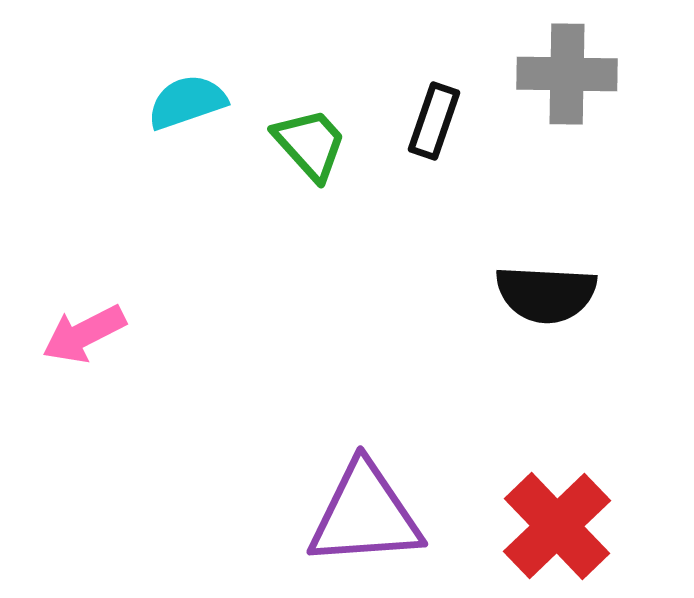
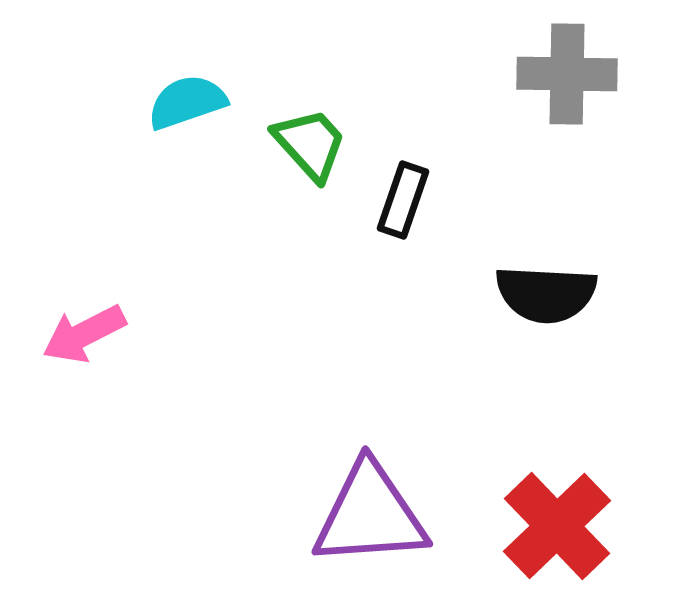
black rectangle: moved 31 px left, 79 px down
purple triangle: moved 5 px right
